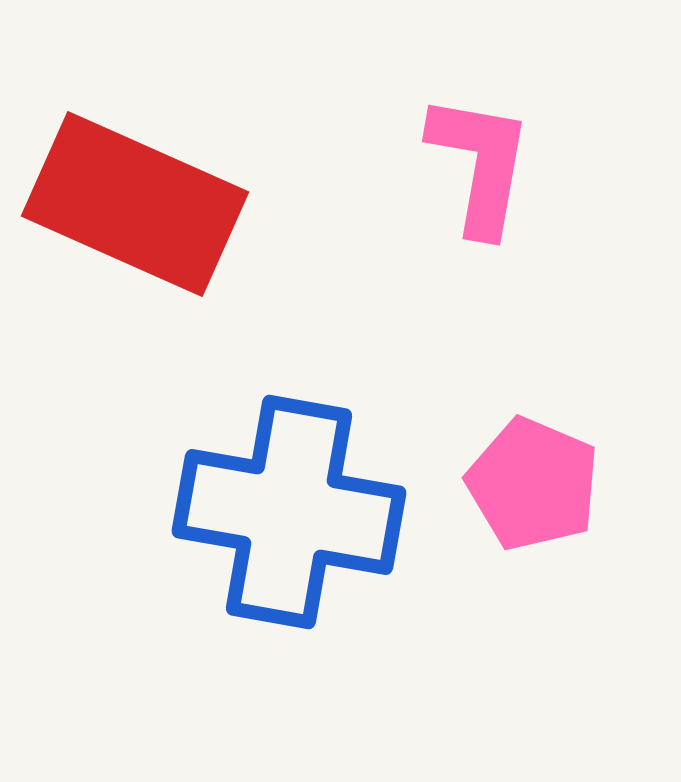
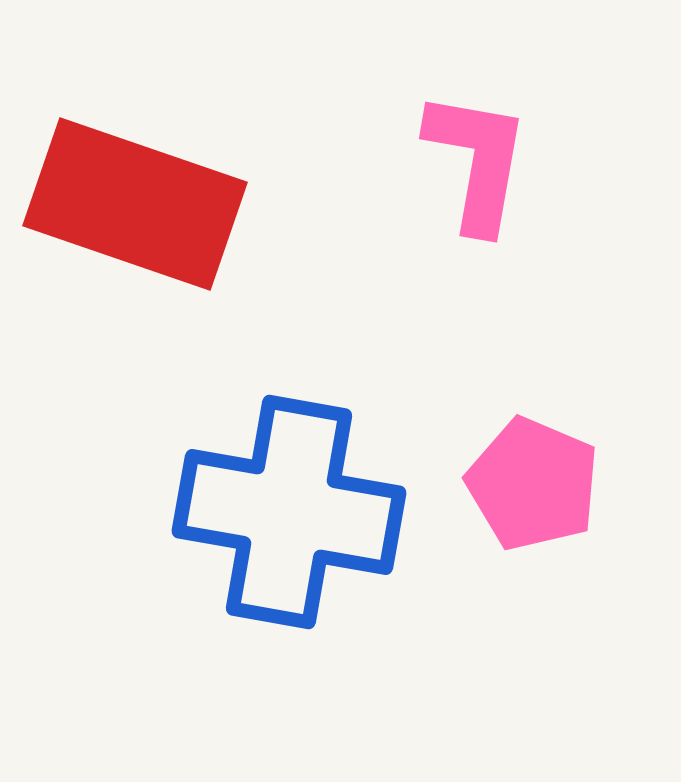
pink L-shape: moved 3 px left, 3 px up
red rectangle: rotated 5 degrees counterclockwise
